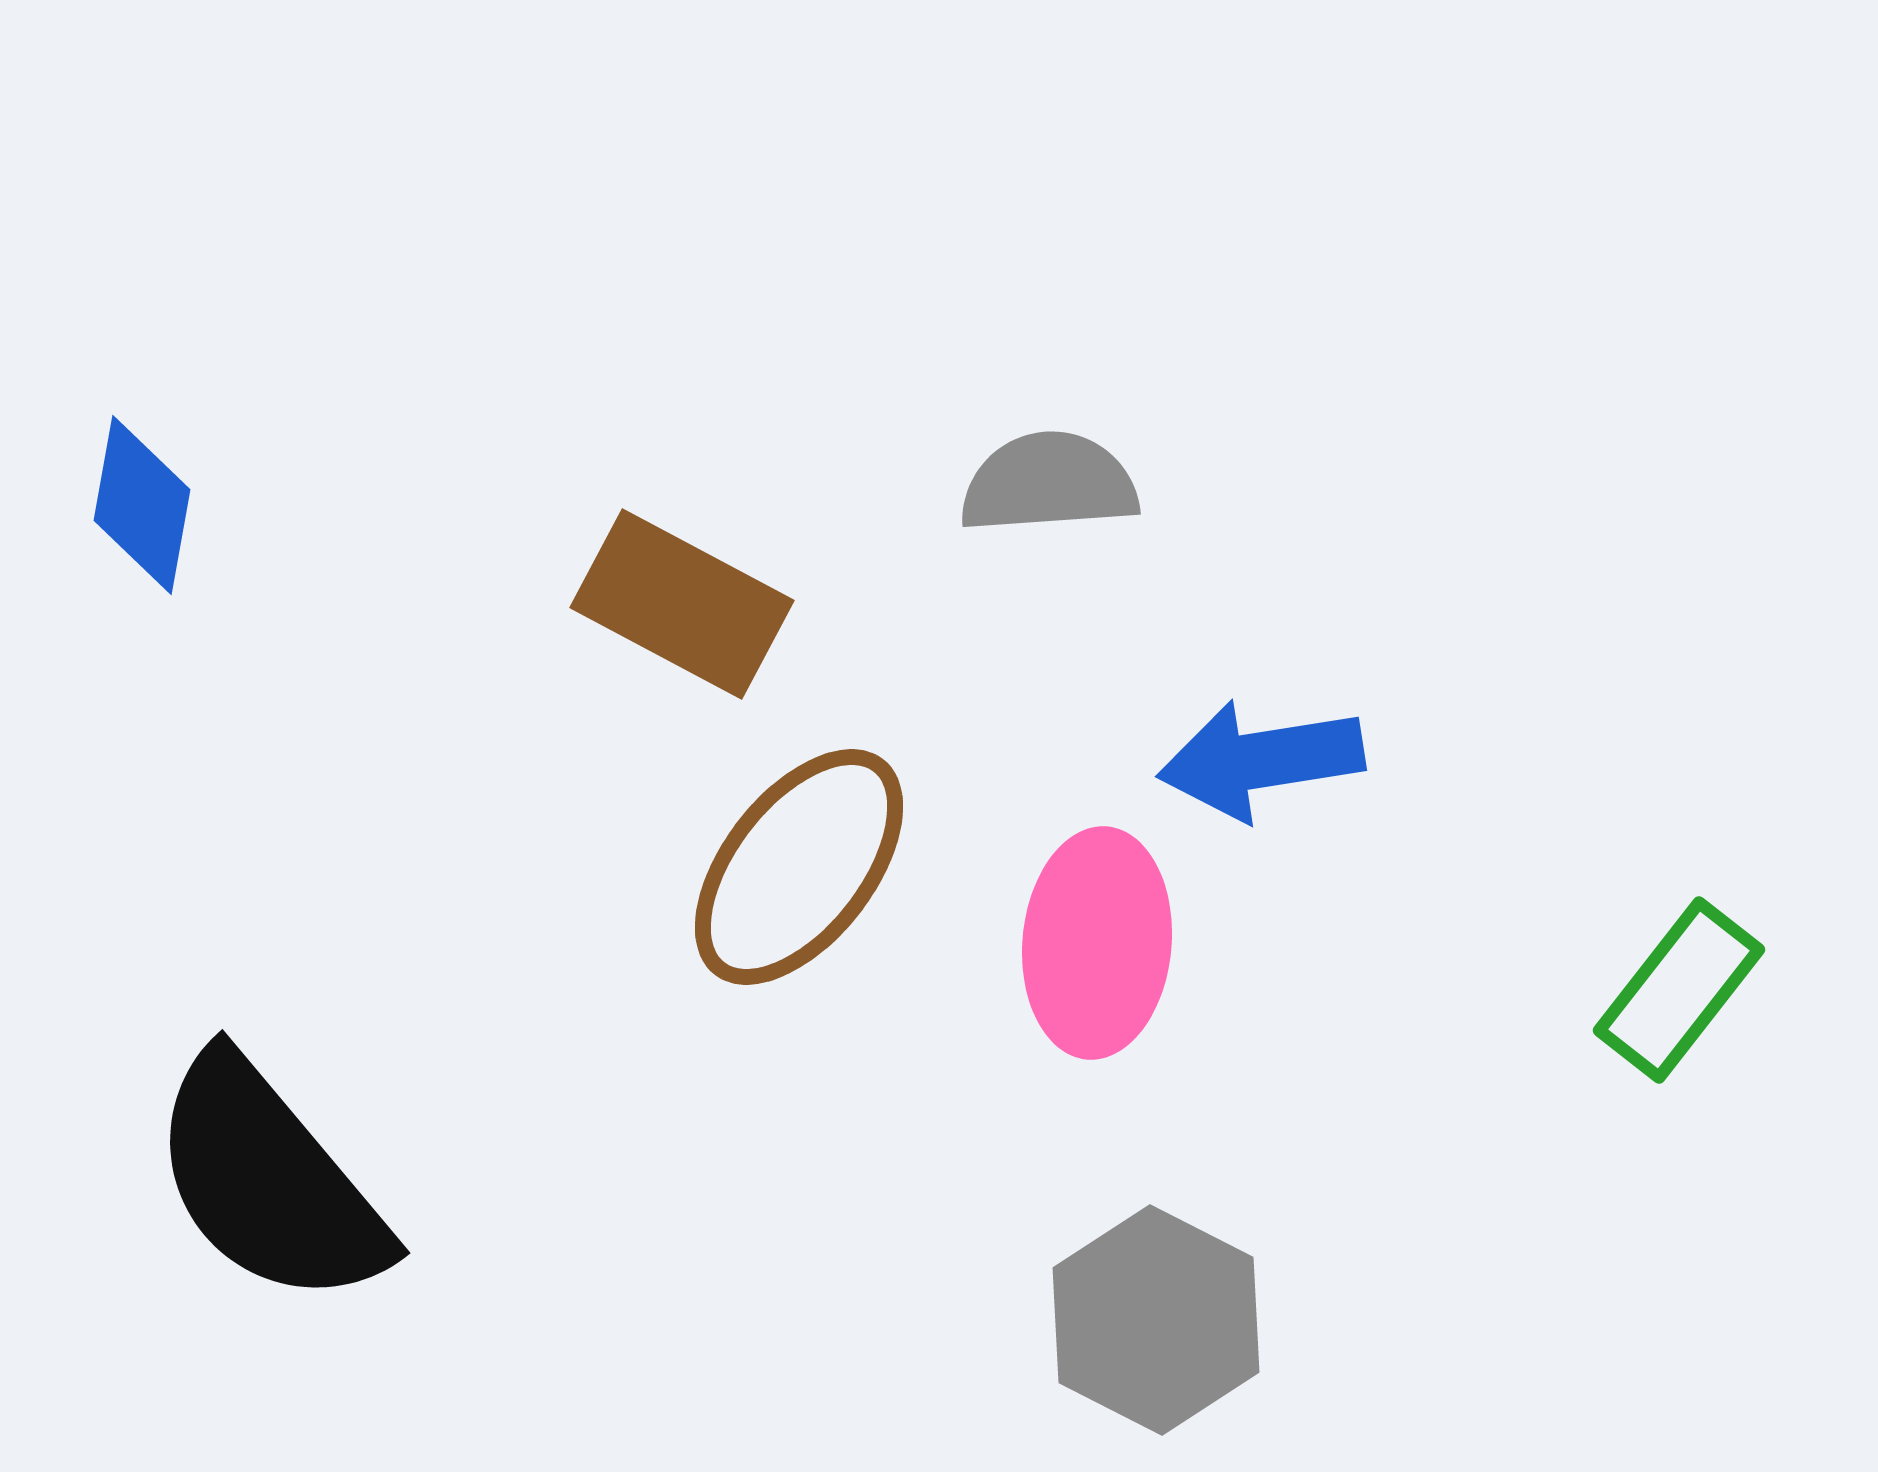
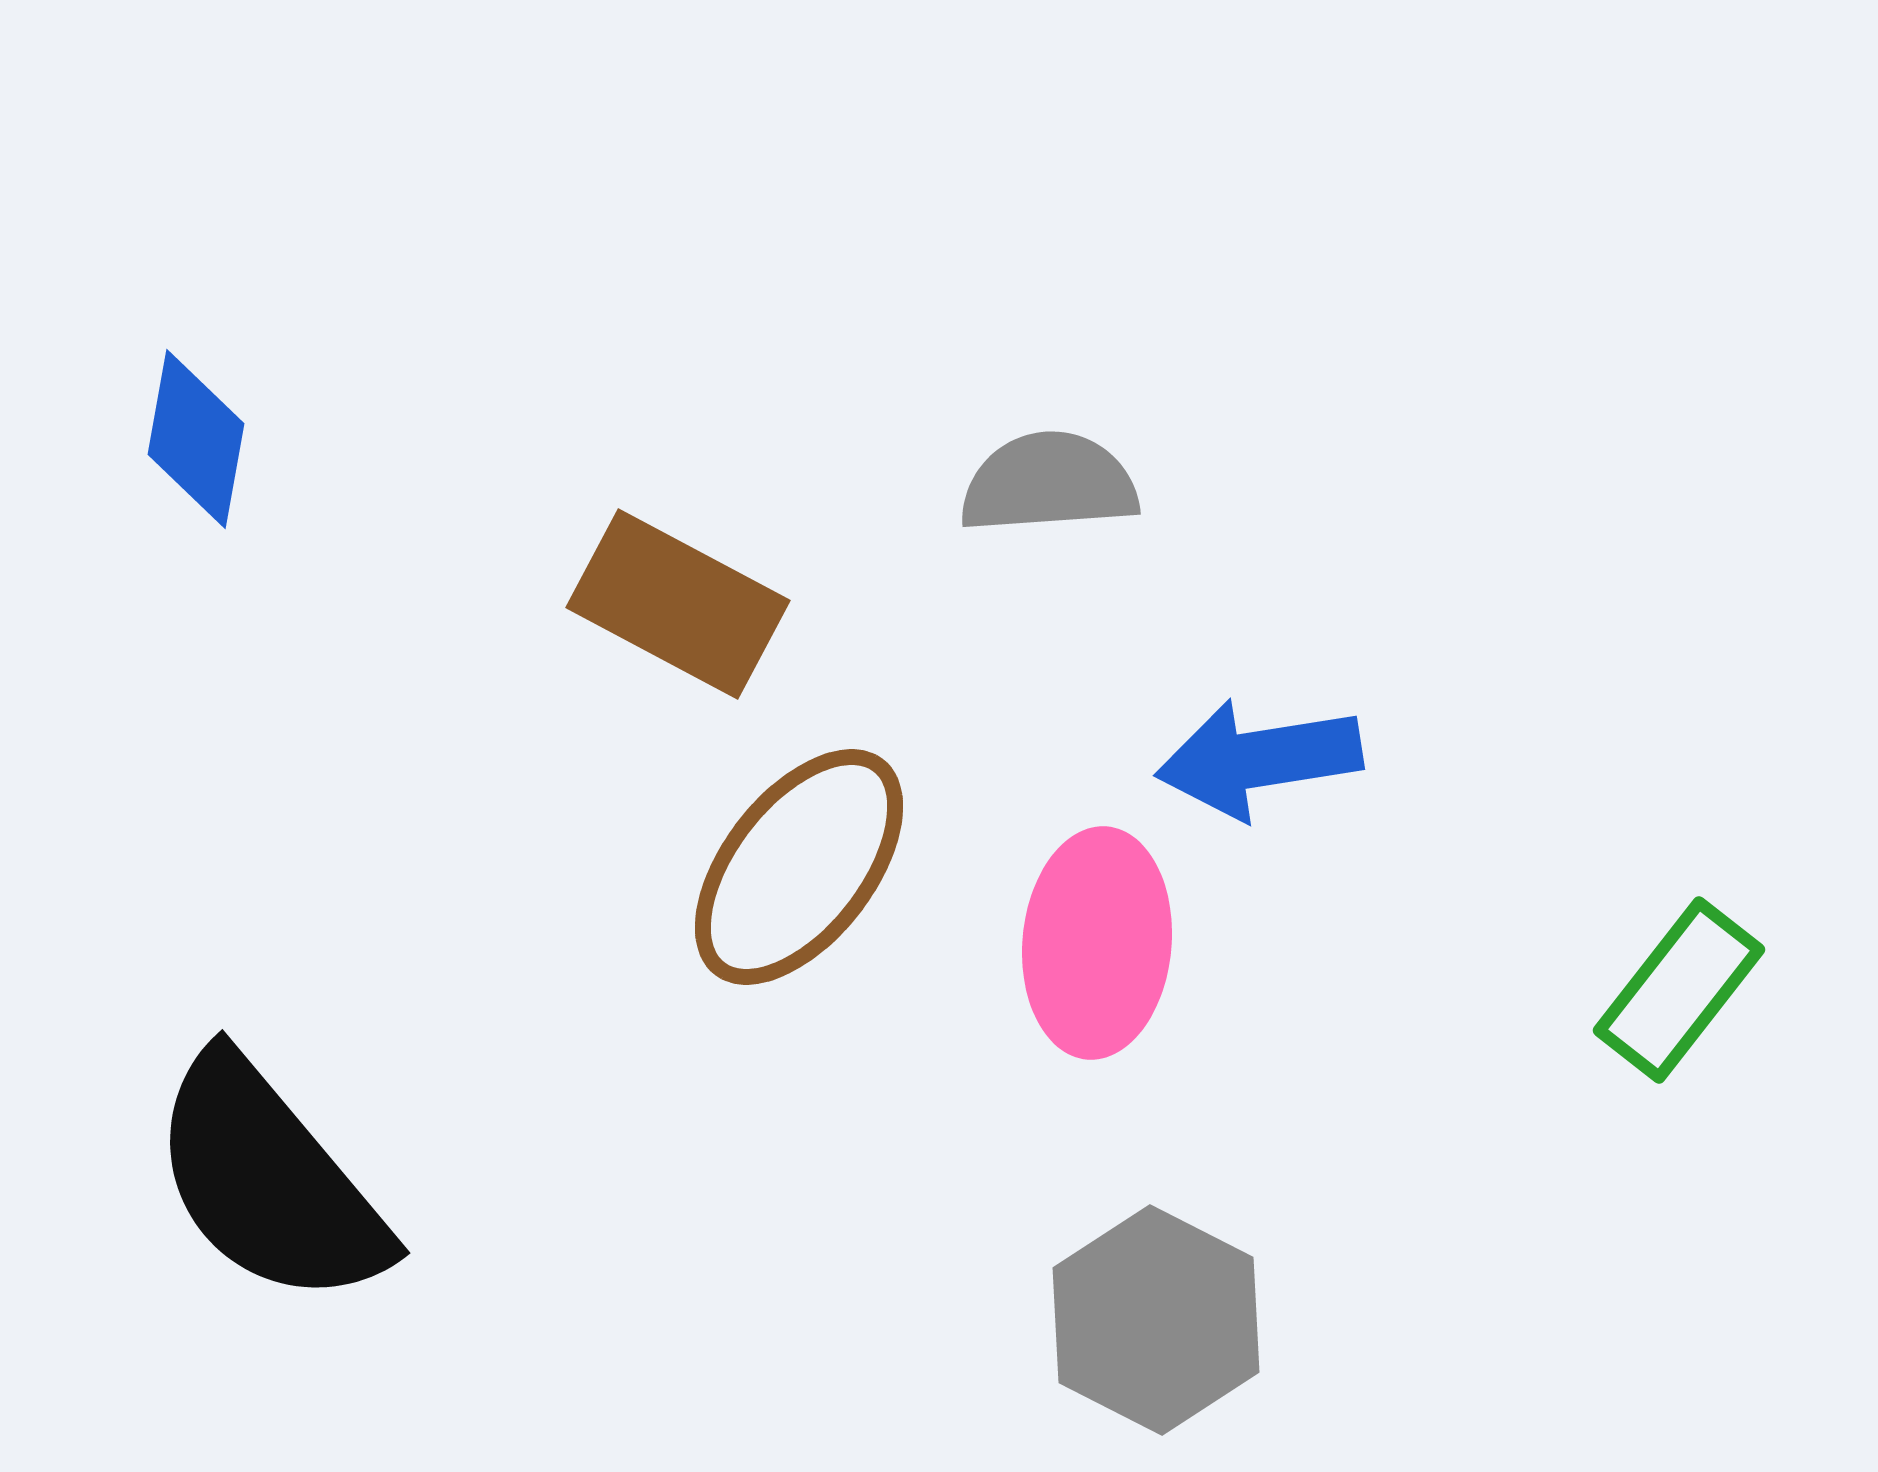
blue diamond: moved 54 px right, 66 px up
brown rectangle: moved 4 px left
blue arrow: moved 2 px left, 1 px up
